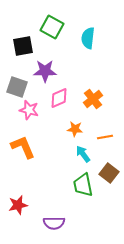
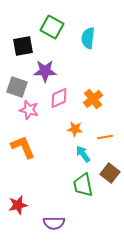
brown square: moved 1 px right
